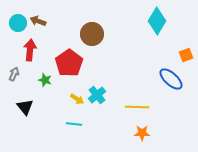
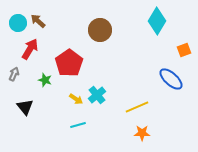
brown arrow: rotated 21 degrees clockwise
brown circle: moved 8 px right, 4 px up
red arrow: moved 1 px up; rotated 25 degrees clockwise
orange square: moved 2 px left, 5 px up
yellow arrow: moved 1 px left
yellow line: rotated 25 degrees counterclockwise
cyan line: moved 4 px right, 1 px down; rotated 21 degrees counterclockwise
